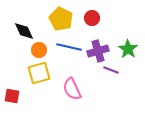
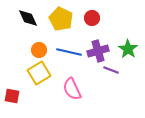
black diamond: moved 4 px right, 13 px up
blue line: moved 5 px down
yellow square: rotated 15 degrees counterclockwise
